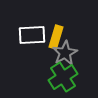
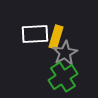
white rectangle: moved 3 px right, 1 px up
